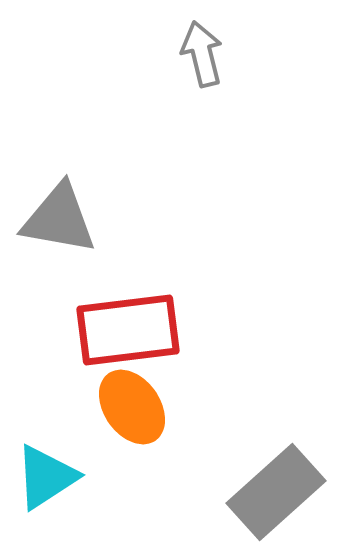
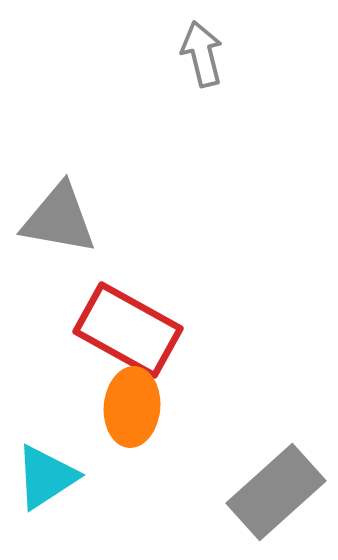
red rectangle: rotated 36 degrees clockwise
orange ellipse: rotated 40 degrees clockwise
